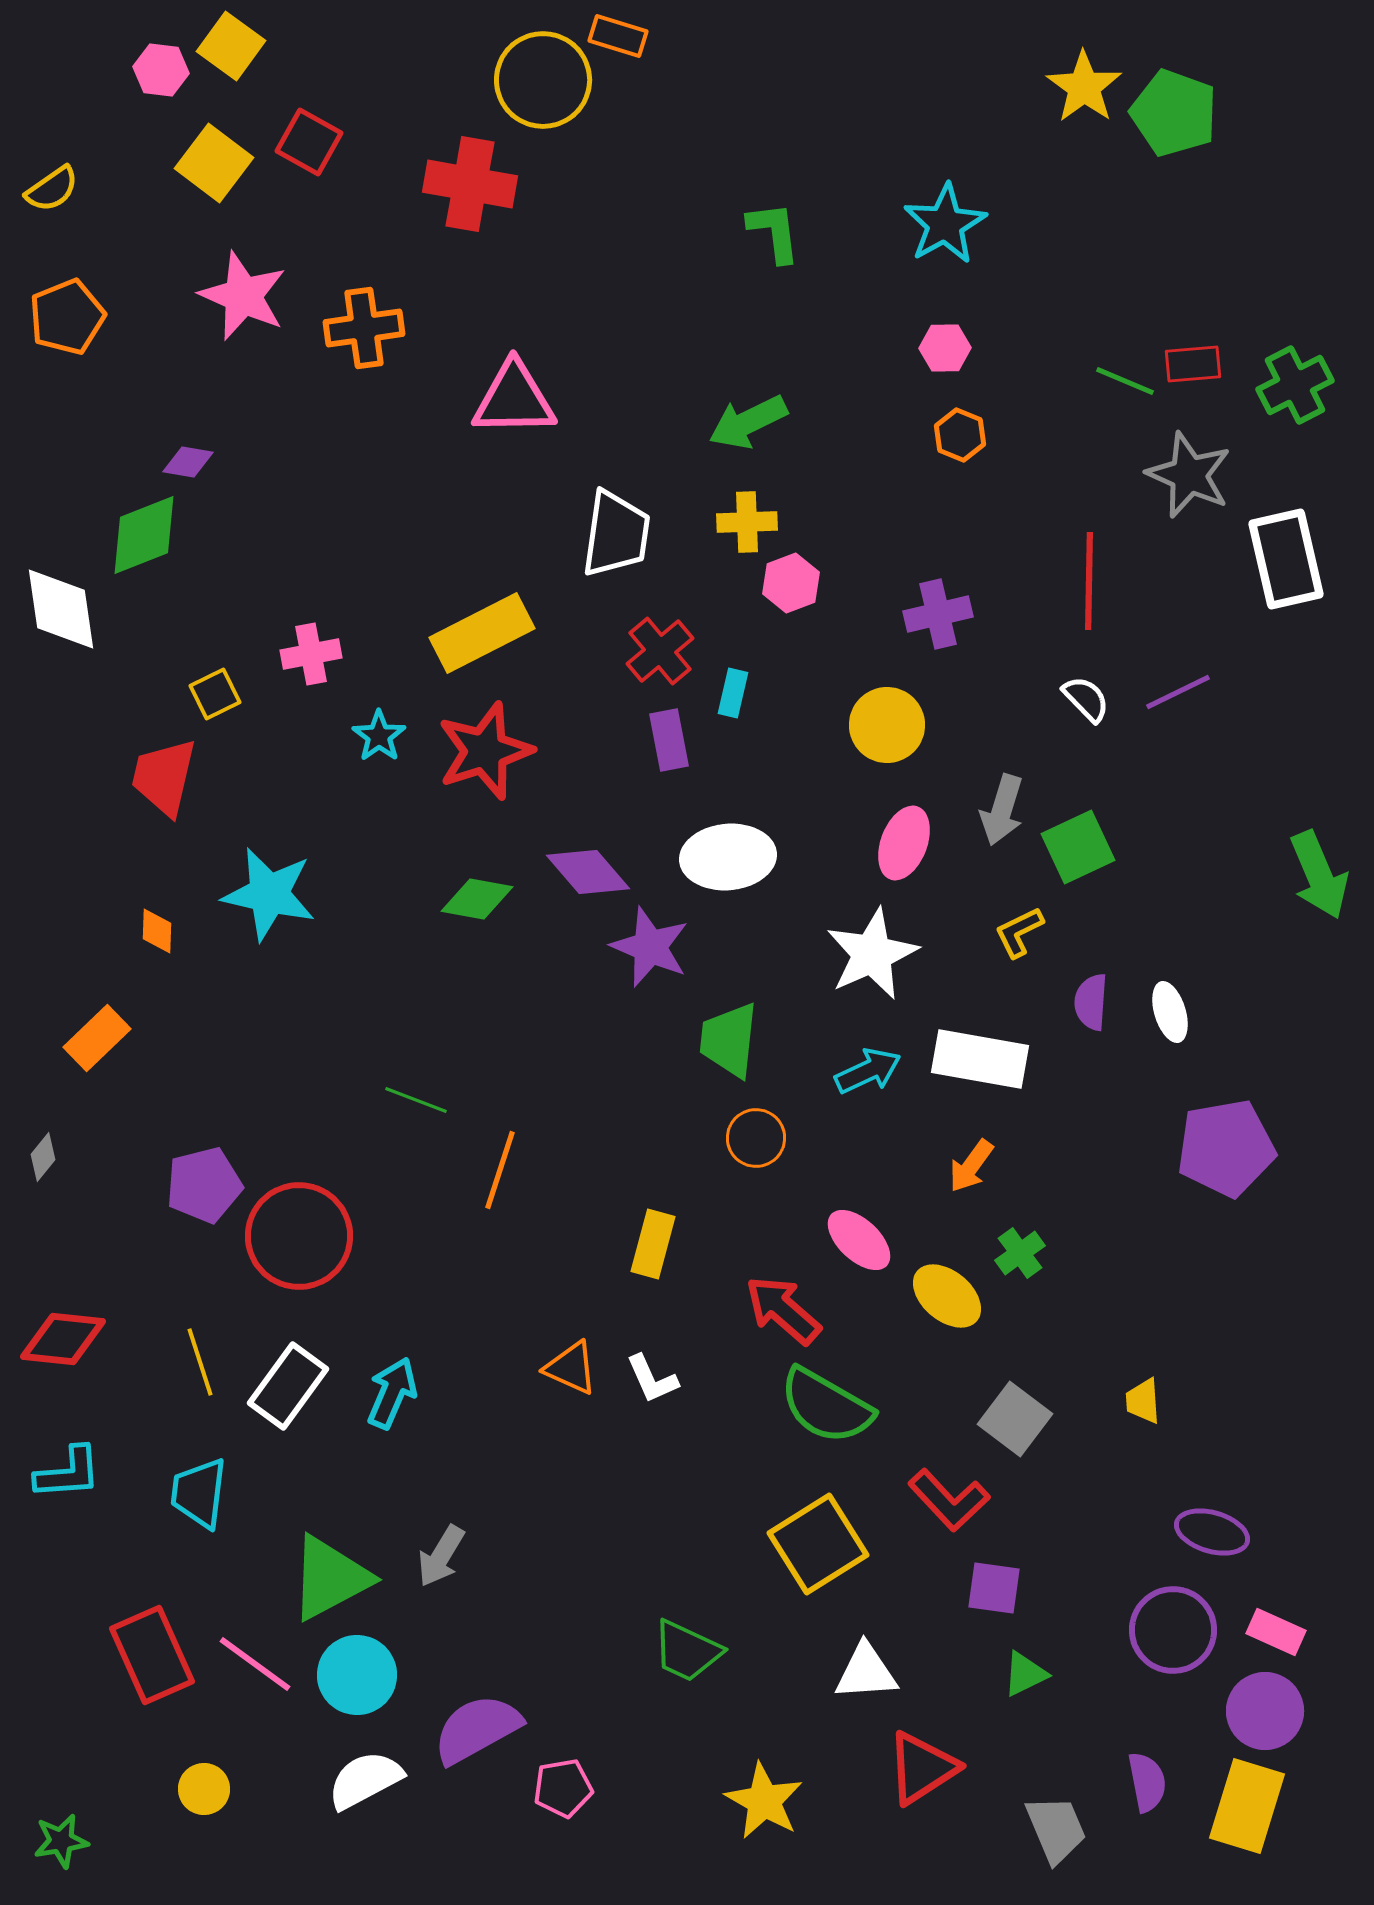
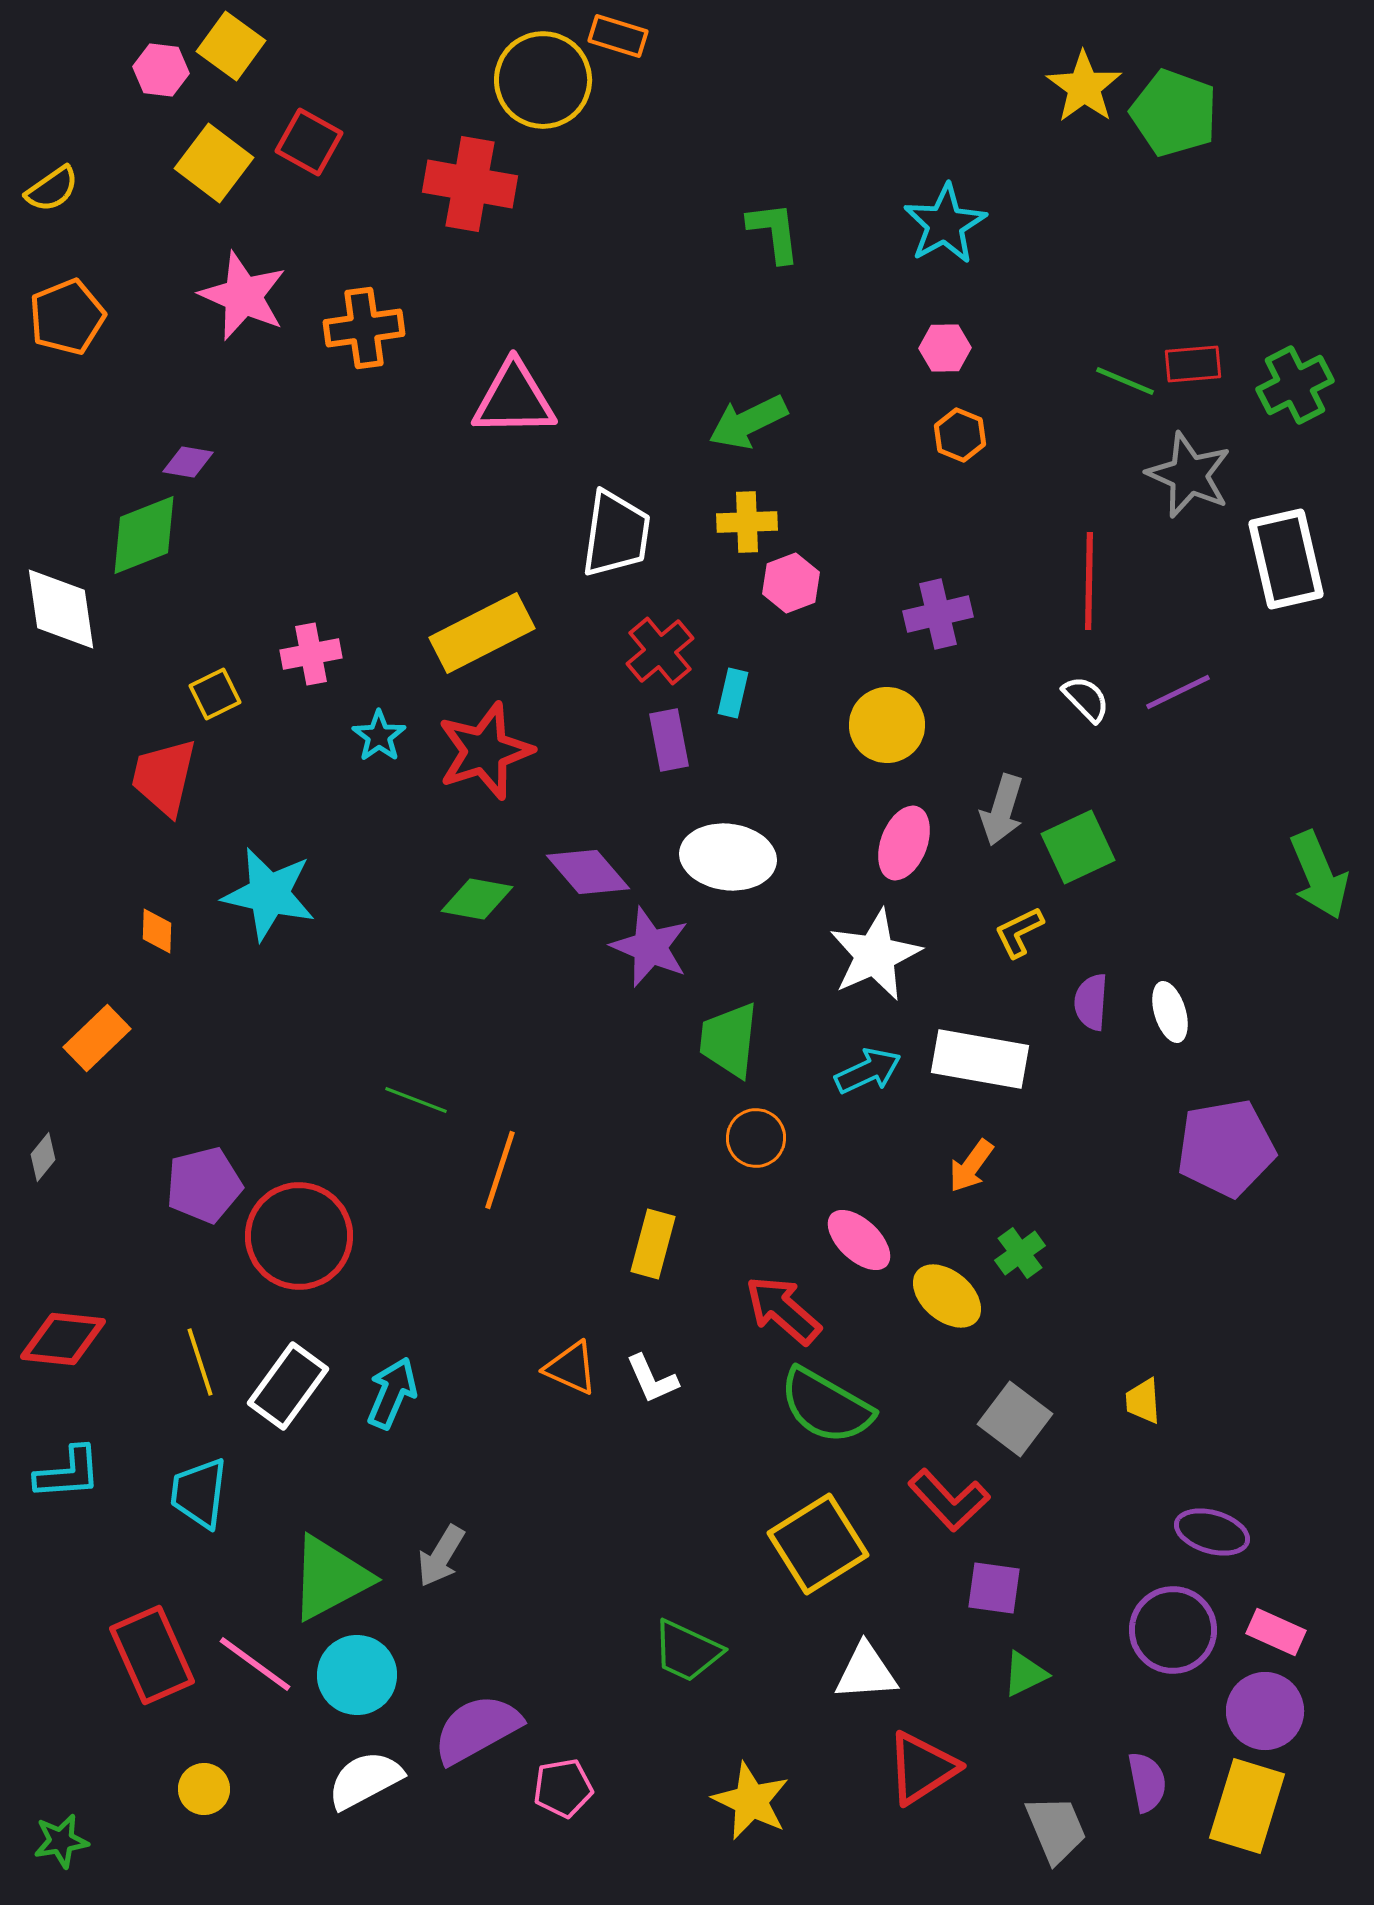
white ellipse at (728, 857): rotated 12 degrees clockwise
white star at (872, 954): moved 3 px right, 1 px down
yellow star at (764, 1801): moved 13 px left; rotated 4 degrees counterclockwise
